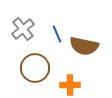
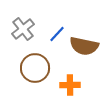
blue line: rotated 66 degrees clockwise
